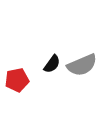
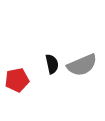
black semicircle: rotated 48 degrees counterclockwise
